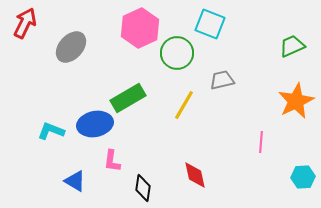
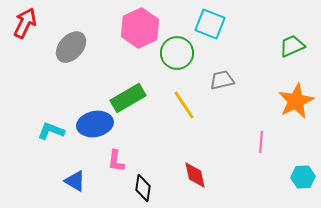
yellow line: rotated 64 degrees counterclockwise
pink L-shape: moved 4 px right
